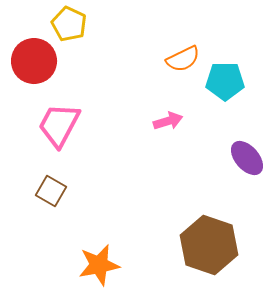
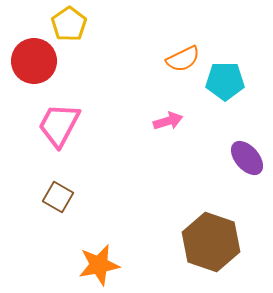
yellow pentagon: rotated 12 degrees clockwise
brown square: moved 7 px right, 6 px down
brown hexagon: moved 2 px right, 3 px up
